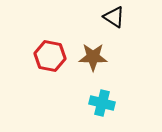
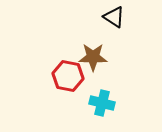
red hexagon: moved 18 px right, 20 px down
